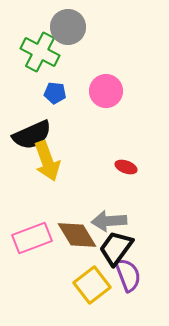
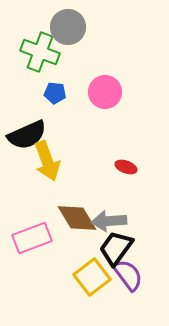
green cross: rotated 6 degrees counterclockwise
pink circle: moved 1 px left, 1 px down
black semicircle: moved 5 px left
brown diamond: moved 17 px up
purple semicircle: rotated 16 degrees counterclockwise
yellow square: moved 8 px up
